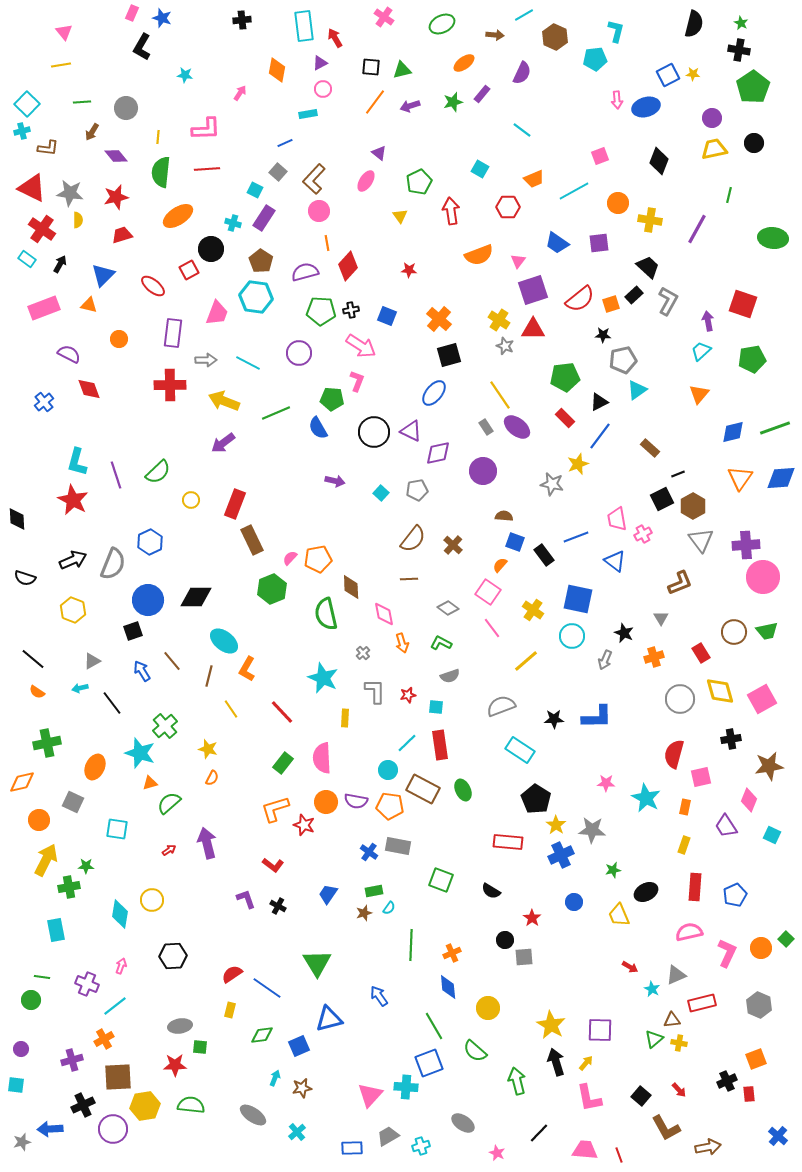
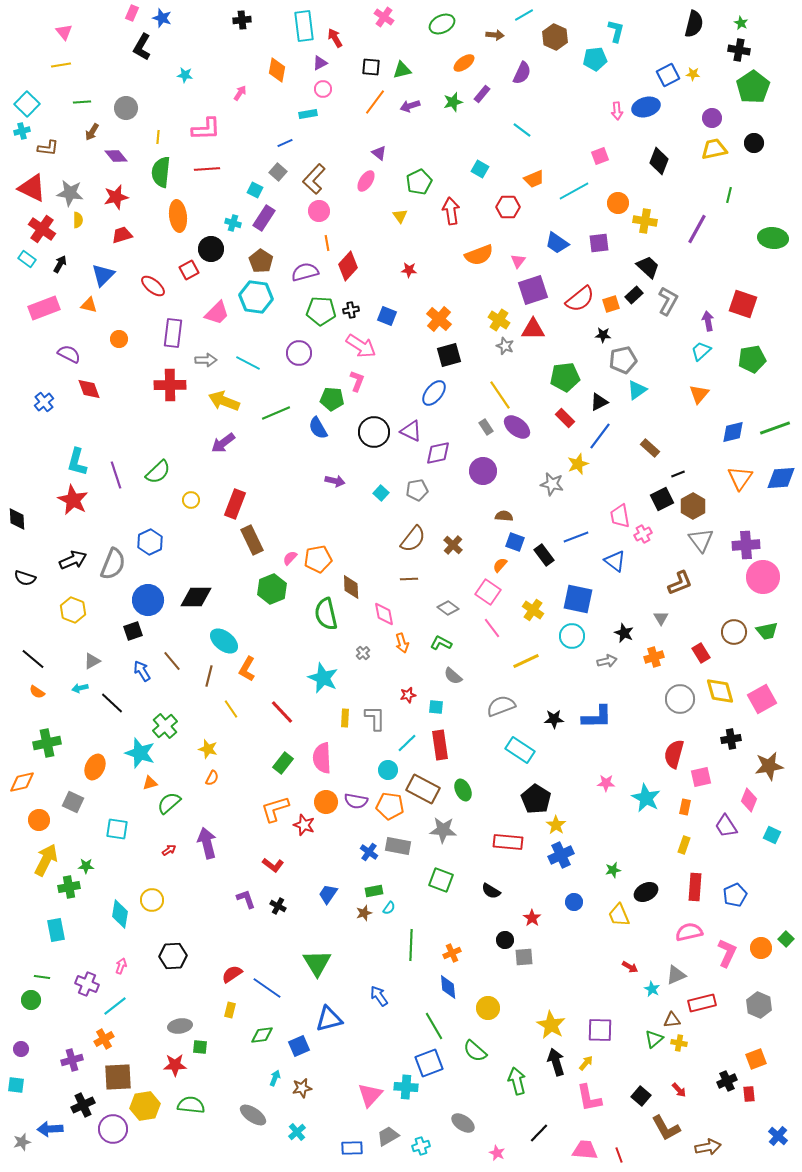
pink arrow at (617, 100): moved 11 px down
orange ellipse at (178, 216): rotated 64 degrees counterclockwise
yellow cross at (650, 220): moved 5 px left, 1 px down
pink trapezoid at (217, 313): rotated 24 degrees clockwise
pink trapezoid at (617, 519): moved 3 px right, 3 px up
gray arrow at (605, 660): moved 2 px right, 1 px down; rotated 126 degrees counterclockwise
yellow line at (526, 661): rotated 16 degrees clockwise
gray semicircle at (450, 676): moved 3 px right; rotated 60 degrees clockwise
gray L-shape at (375, 691): moved 27 px down
black line at (112, 703): rotated 10 degrees counterclockwise
gray star at (592, 830): moved 149 px left
